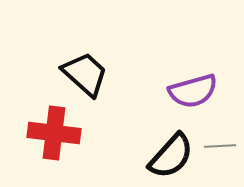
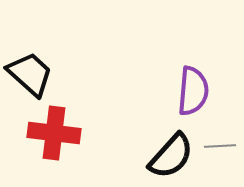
black trapezoid: moved 55 px left
purple semicircle: rotated 69 degrees counterclockwise
